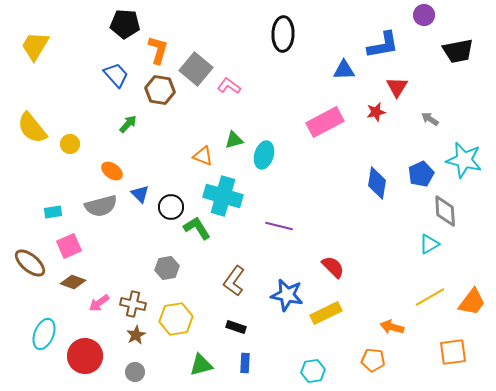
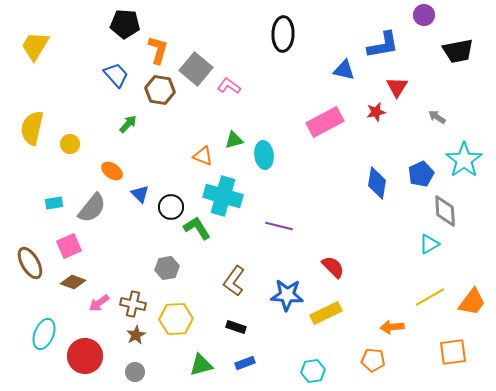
blue triangle at (344, 70): rotated 15 degrees clockwise
gray arrow at (430, 119): moved 7 px right, 2 px up
yellow semicircle at (32, 128): rotated 52 degrees clockwise
cyan ellipse at (264, 155): rotated 24 degrees counterclockwise
cyan star at (464, 160): rotated 24 degrees clockwise
gray semicircle at (101, 206): moved 9 px left, 2 px down; rotated 36 degrees counterclockwise
cyan rectangle at (53, 212): moved 1 px right, 9 px up
brown ellipse at (30, 263): rotated 20 degrees clockwise
blue star at (287, 295): rotated 8 degrees counterclockwise
yellow hexagon at (176, 319): rotated 8 degrees clockwise
orange arrow at (392, 327): rotated 20 degrees counterclockwise
blue rectangle at (245, 363): rotated 66 degrees clockwise
